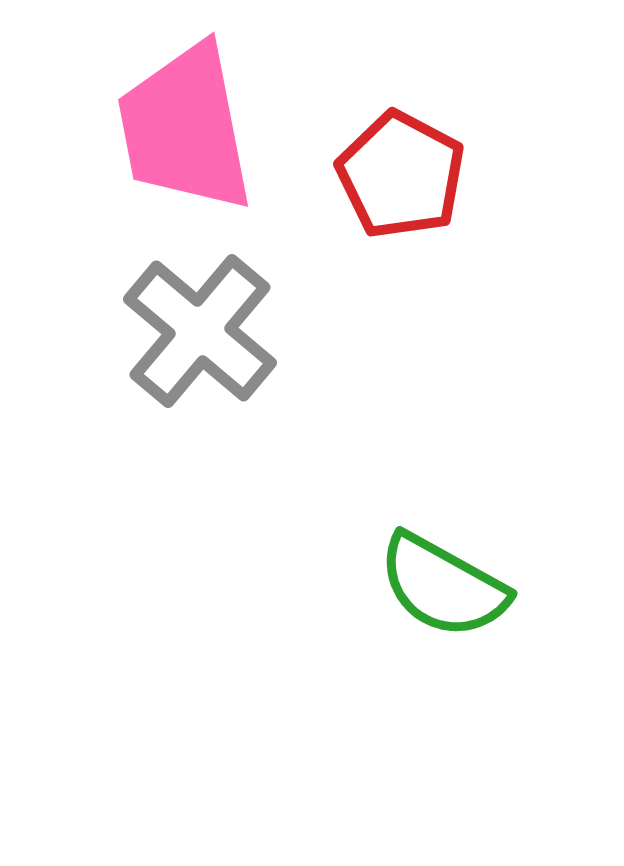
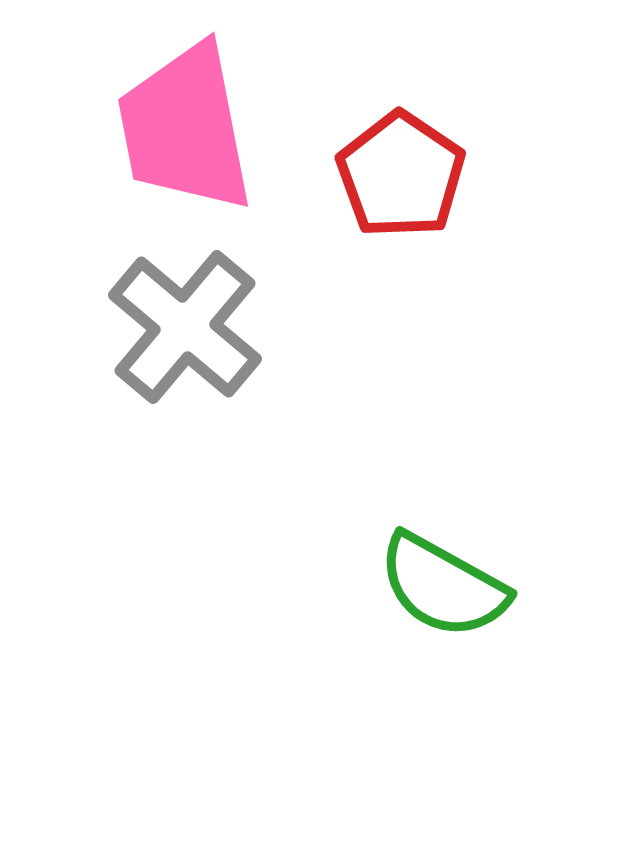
red pentagon: rotated 6 degrees clockwise
gray cross: moved 15 px left, 4 px up
